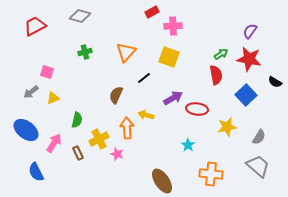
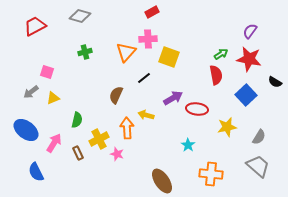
pink cross: moved 25 px left, 13 px down
